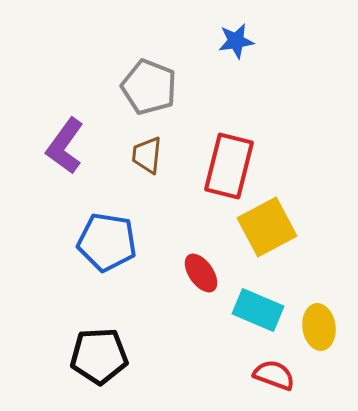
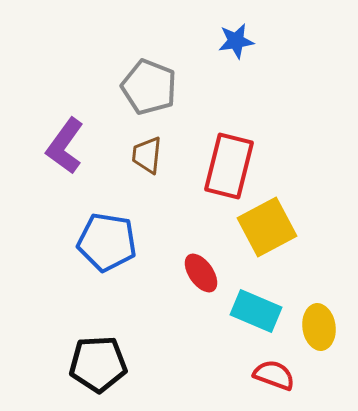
cyan rectangle: moved 2 px left, 1 px down
black pentagon: moved 1 px left, 8 px down
